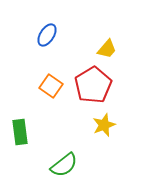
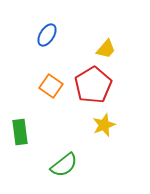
yellow trapezoid: moved 1 px left
